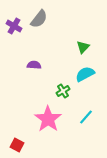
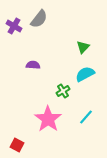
purple semicircle: moved 1 px left
